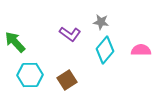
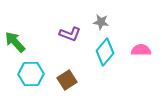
purple L-shape: rotated 15 degrees counterclockwise
cyan diamond: moved 2 px down
cyan hexagon: moved 1 px right, 1 px up
